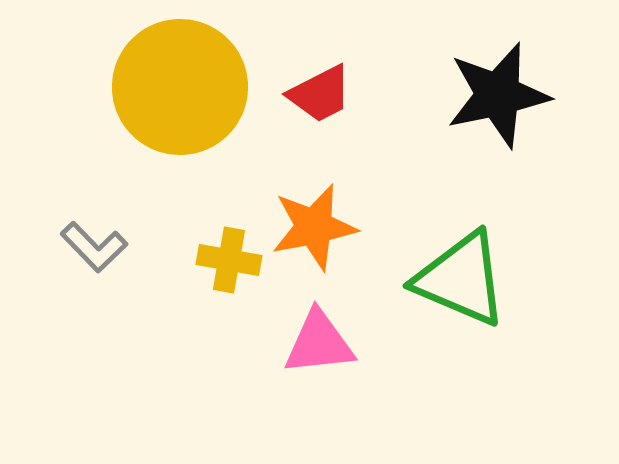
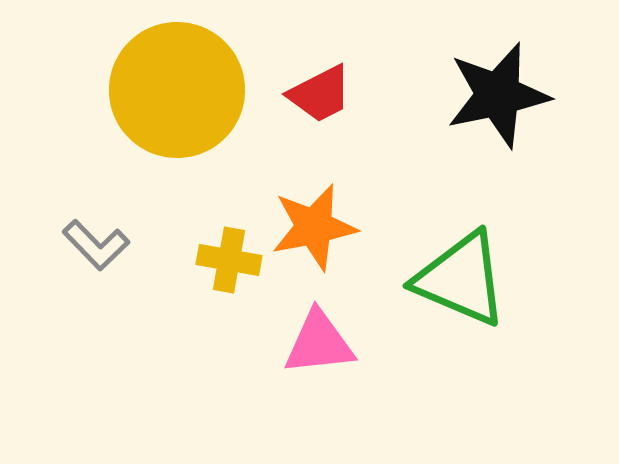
yellow circle: moved 3 px left, 3 px down
gray L-shape: moved 2 px right, 2 px up
